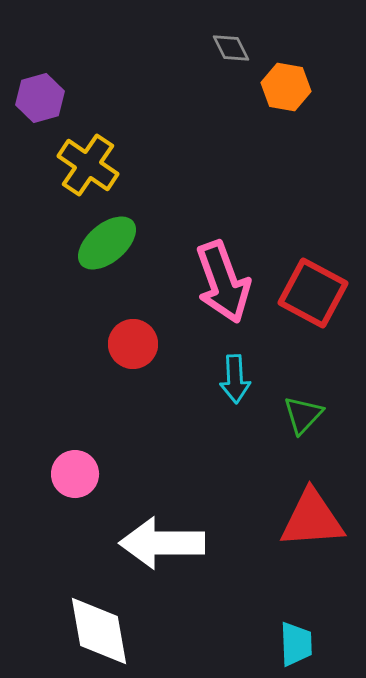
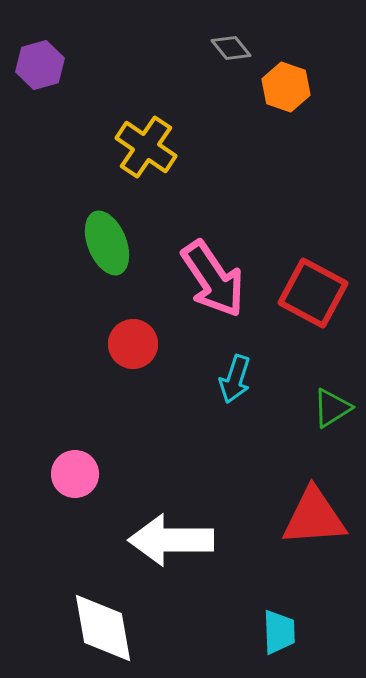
gray diamond: rotated 12 degrees counterclockwise
orange hexagon: rotated 9 degrees clockwise
purple hexagon: moved 33 px up
yellow cross: moved 58 px right, 18 px up
green ellipse: rotated 72 degrees counterclockwise
pink arrow: moved 10 px left, 3 px up; rotated 14 degrees counterclockwise
cyan arrow: rotated 21 degrees clockwise
green triangle: moved 29 px right, 7 px up; rotated 15 degrees clockwise
red triangle: moved 2 px right, 2 px up
white arrow: moved 9 px right, 3 px up
white diamond: moved 4 px right, 3 px up
cyan trapezoid: moved 17 px left, 12 px up
